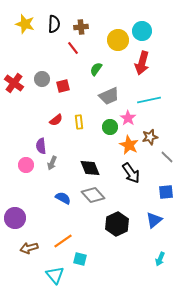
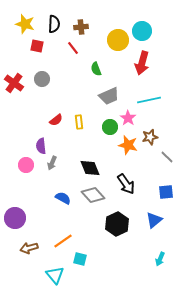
green semicircle: rotated 56 degrees counterclockwise
red square: moved 26 px left, 40 px up; rotated 24 degrees clockwise
orange star: moved 1 px left; rotated 12 degrees counterclockwise
black arrow: moved 5 px left, 11 px down
